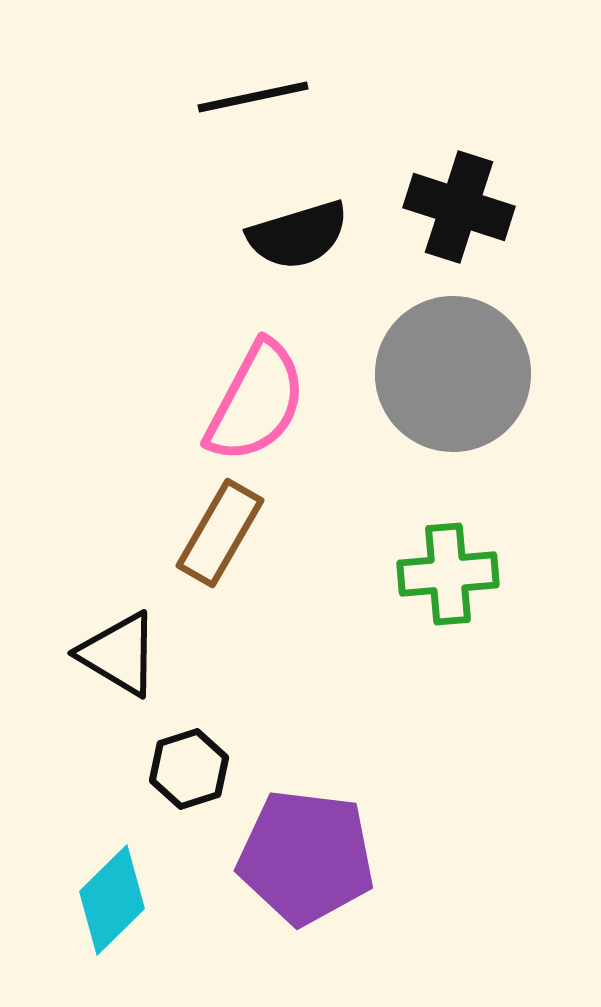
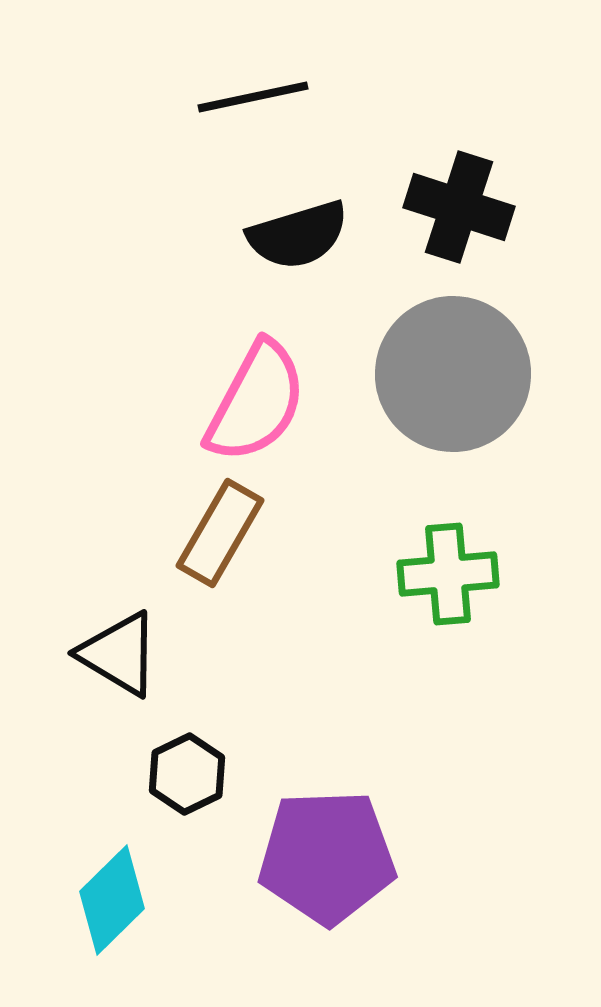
black hexagon: moved 2 px left, 5 px down; rotated 8 degrees counterclockwise
purple pentagon: moved 21 px right; rotated 9 degrees counterclockwise
